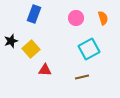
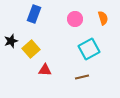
pink circle: moved 1 px left, 1 px down
